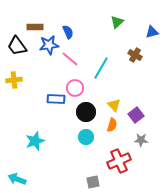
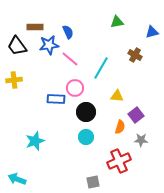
green triangle: rotated 32 degrees clockwise
yellow triangle: moved 3 px right, 9 px up; rotated 40 degrees counterclockwise
orange semicircle: moved 8 px right, 2 px down
